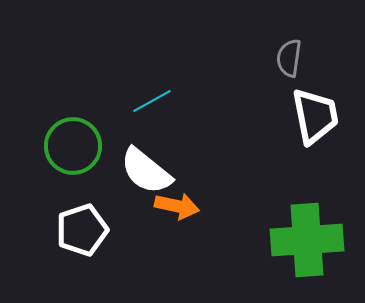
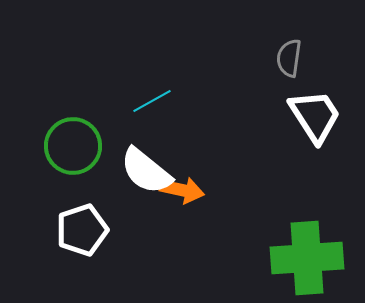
white trapezoid: rotated 22 degrees counterclockwise
orange arrow: moved 5 px right, 16 px up
green cross: moved 18 px down
